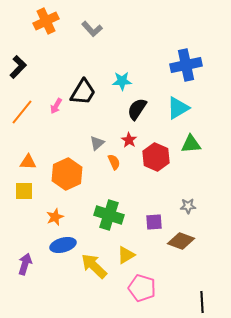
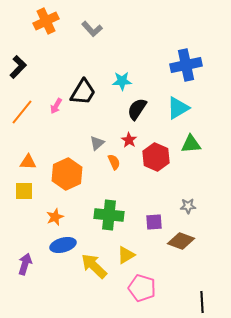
green cross: rotated 12 degrees counterclockwise
